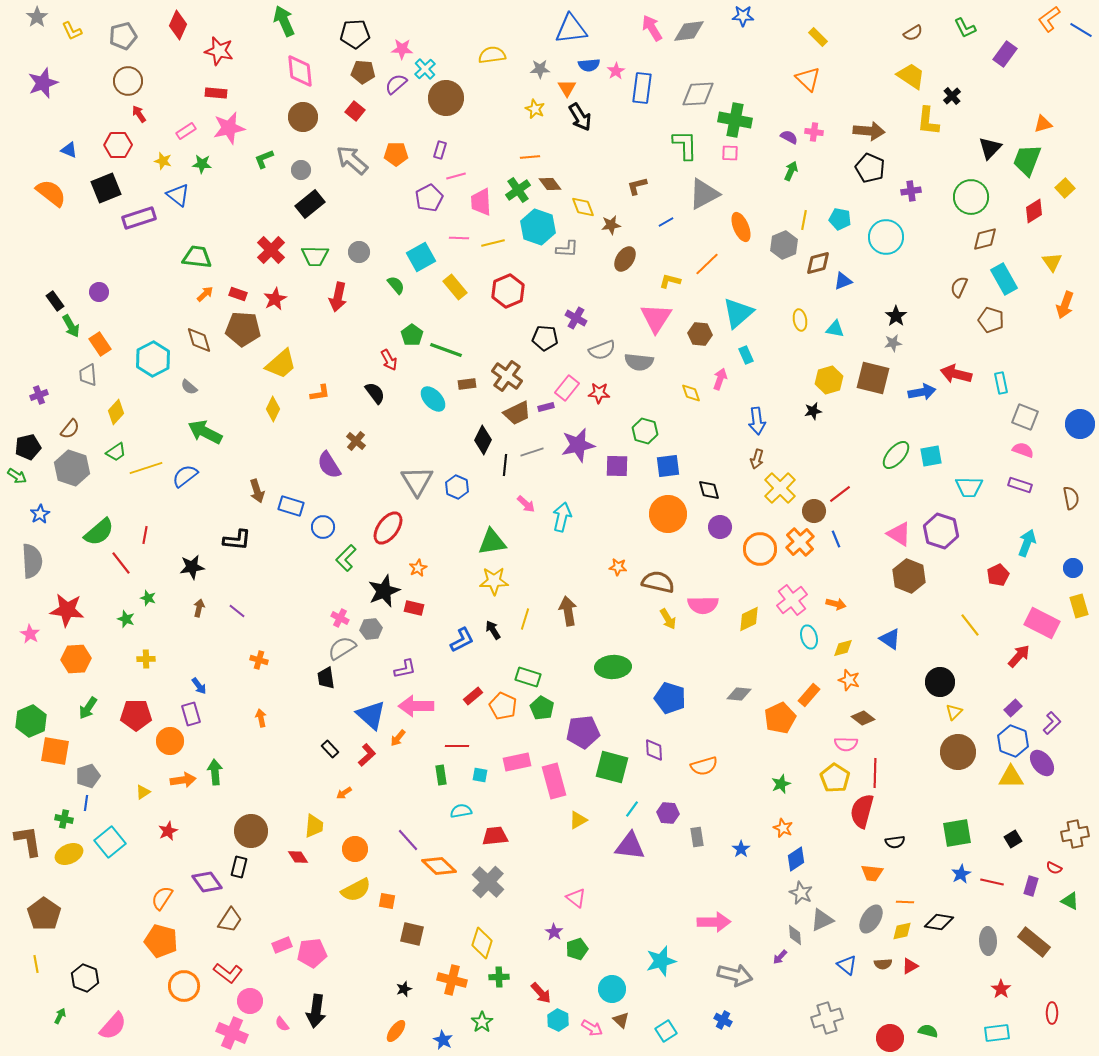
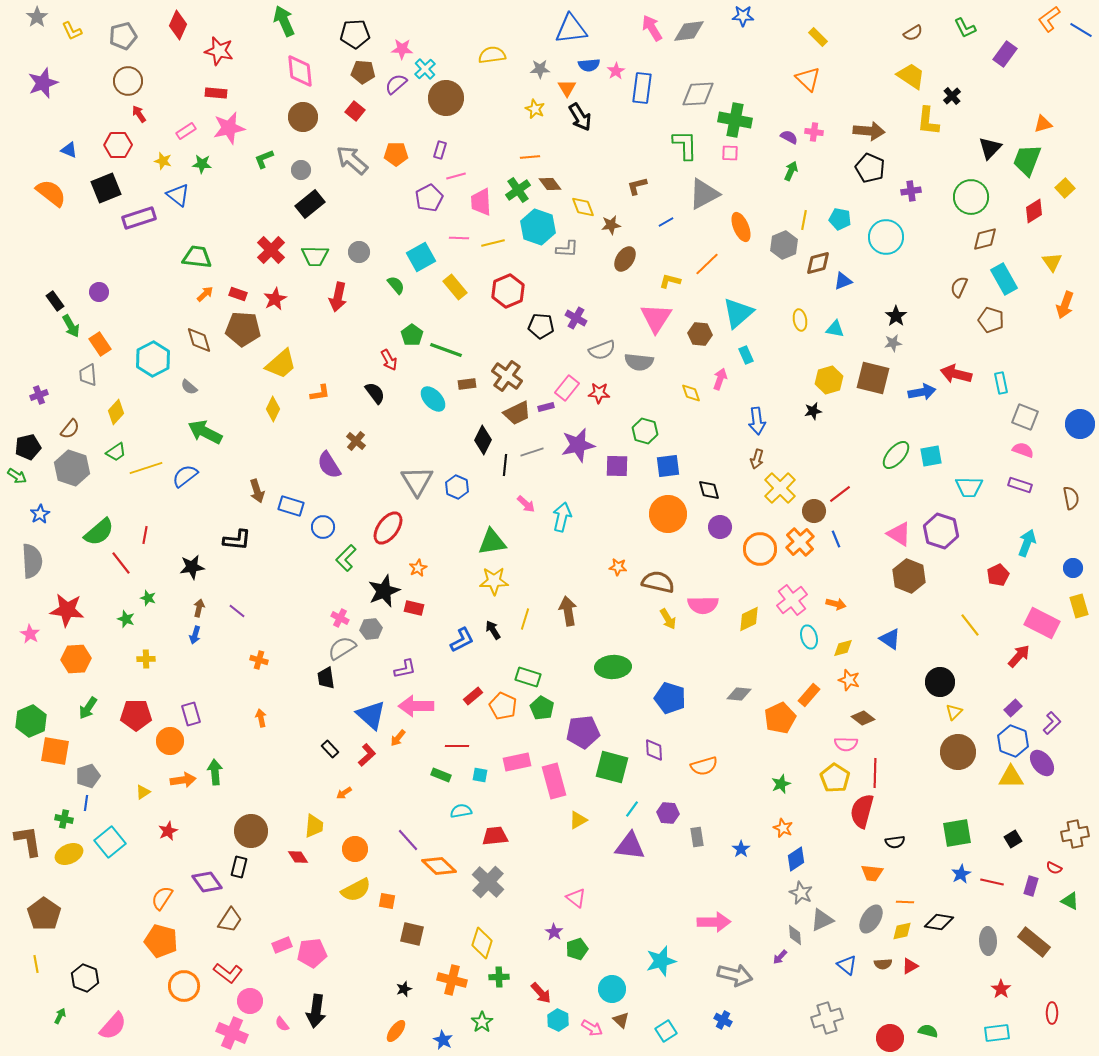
black pentagon at (545, 338): moved 4 px left, 12 px up
blue arrow at (199, 686): moved 4 px left, 51 px up; rotated 54 degrees clockwise
green rectangle at (441, 775): rotated 60 degrees counterclockwise
